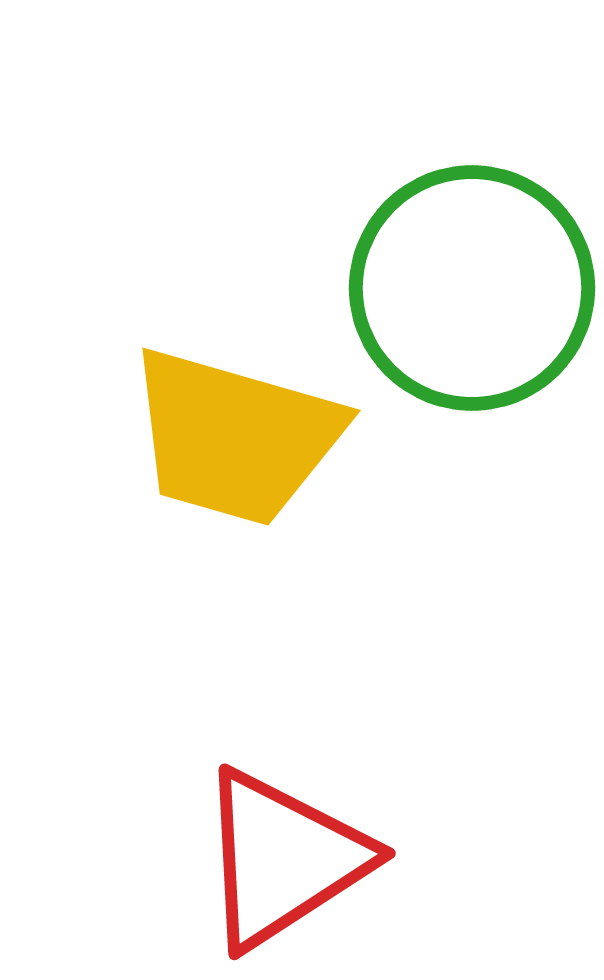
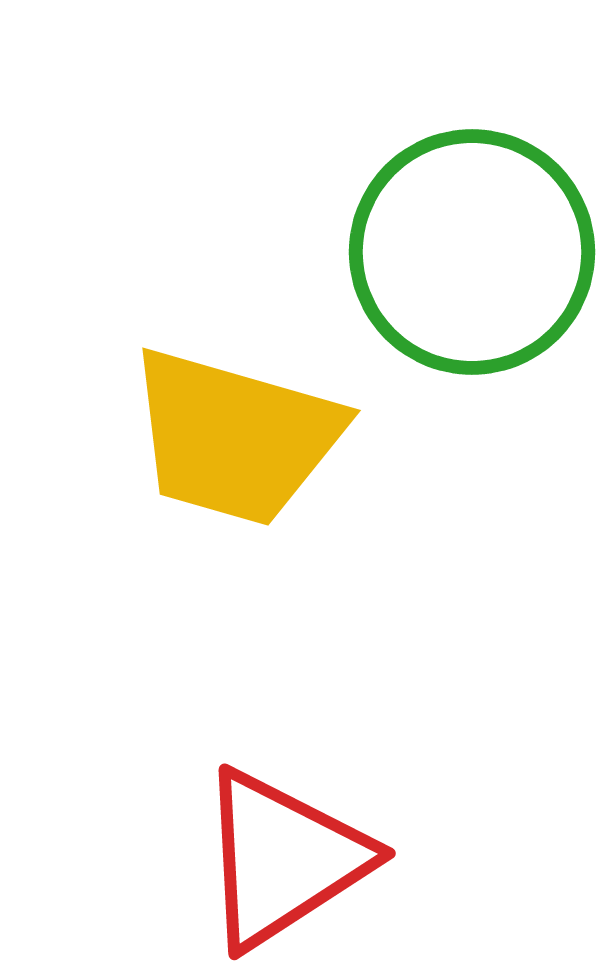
green circle: moved 36 px up
